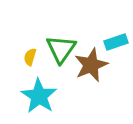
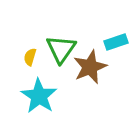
brown star: moved 1 px left, 2 px down
